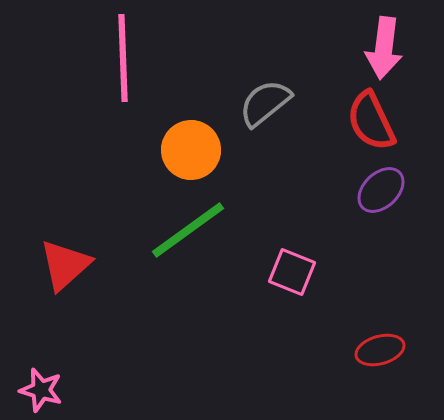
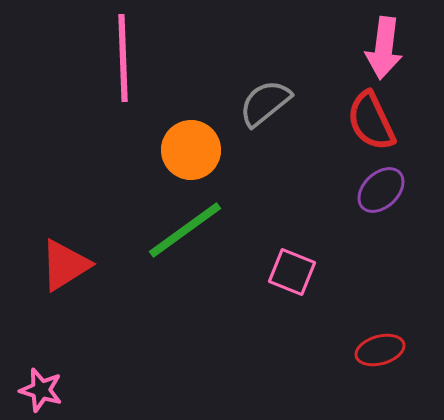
green line: moved 3 px left
red triangle: rotated 10 degrees clockwise
